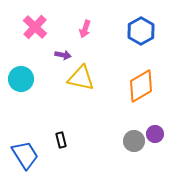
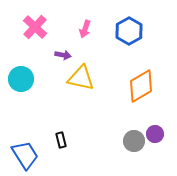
blue hexagon: moved 12 px left
